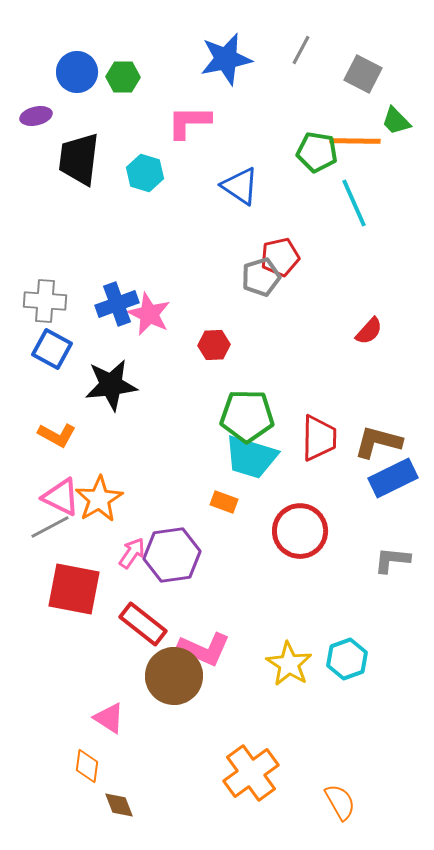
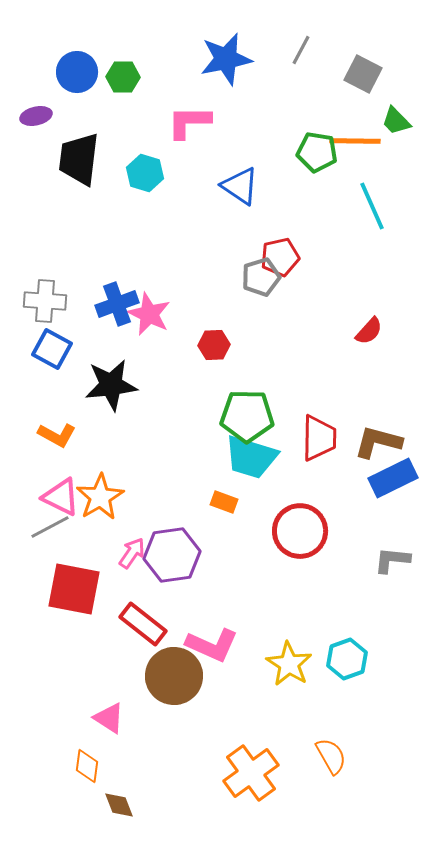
cyan line at (354, 203): moved 18 px right, 3 px down
orange star at (99, 499): moved 1 px right, 2 px up
pink L-shape at (204, 649): moved 8 px right, 4 px up
orange semicircle at (340, 802): moved 9 px left, 46 px up
